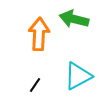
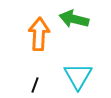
cyan triangle: rotated 32 degrees counterclockwise
black line: rotated 14 degrees counterclockwise
